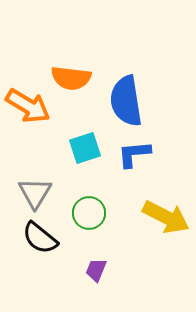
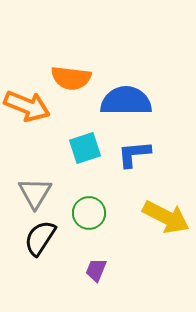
blue semicircle: rotated 99 degrees clockwise
orange arrow: moved 1 px left; rotated 9 degrees counterclockwise
black semicircle: rotated 84 degrees clockwise
